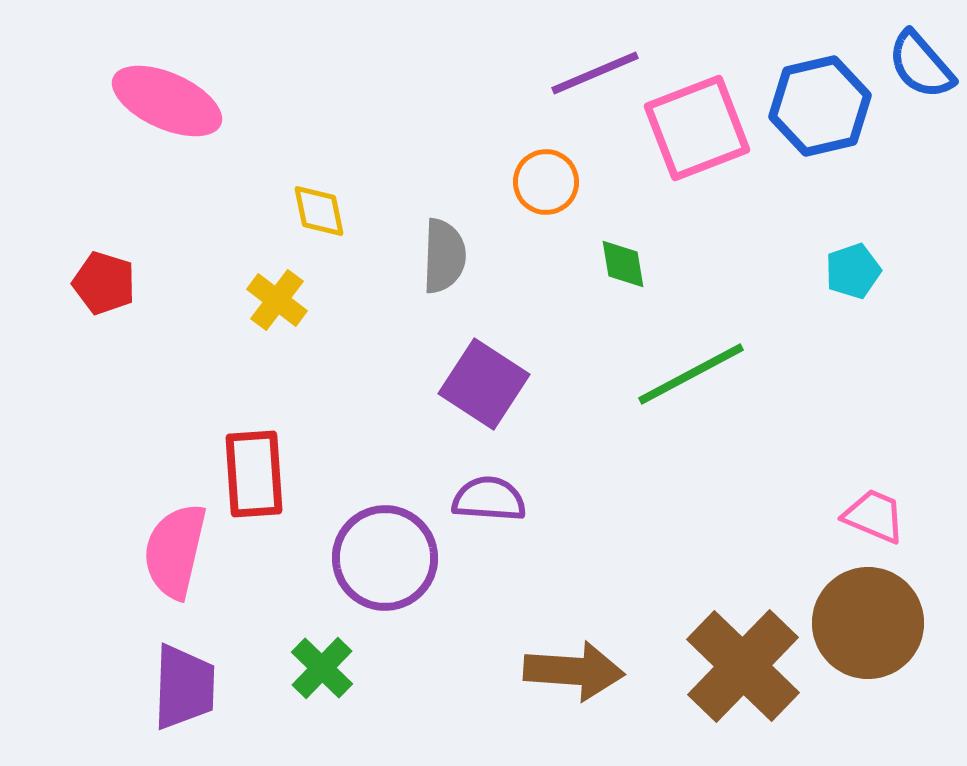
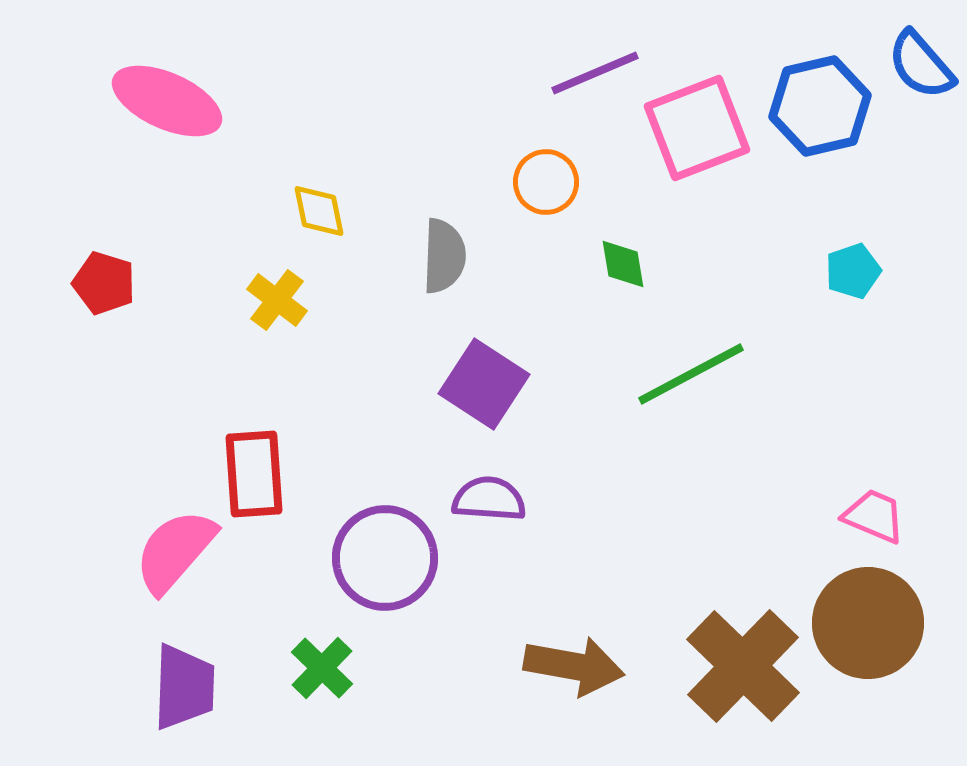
pink semicircle: rotated 28 degrees clockwise
brown arrow: moved 5 px up; rotated 6 degrees clockwise
